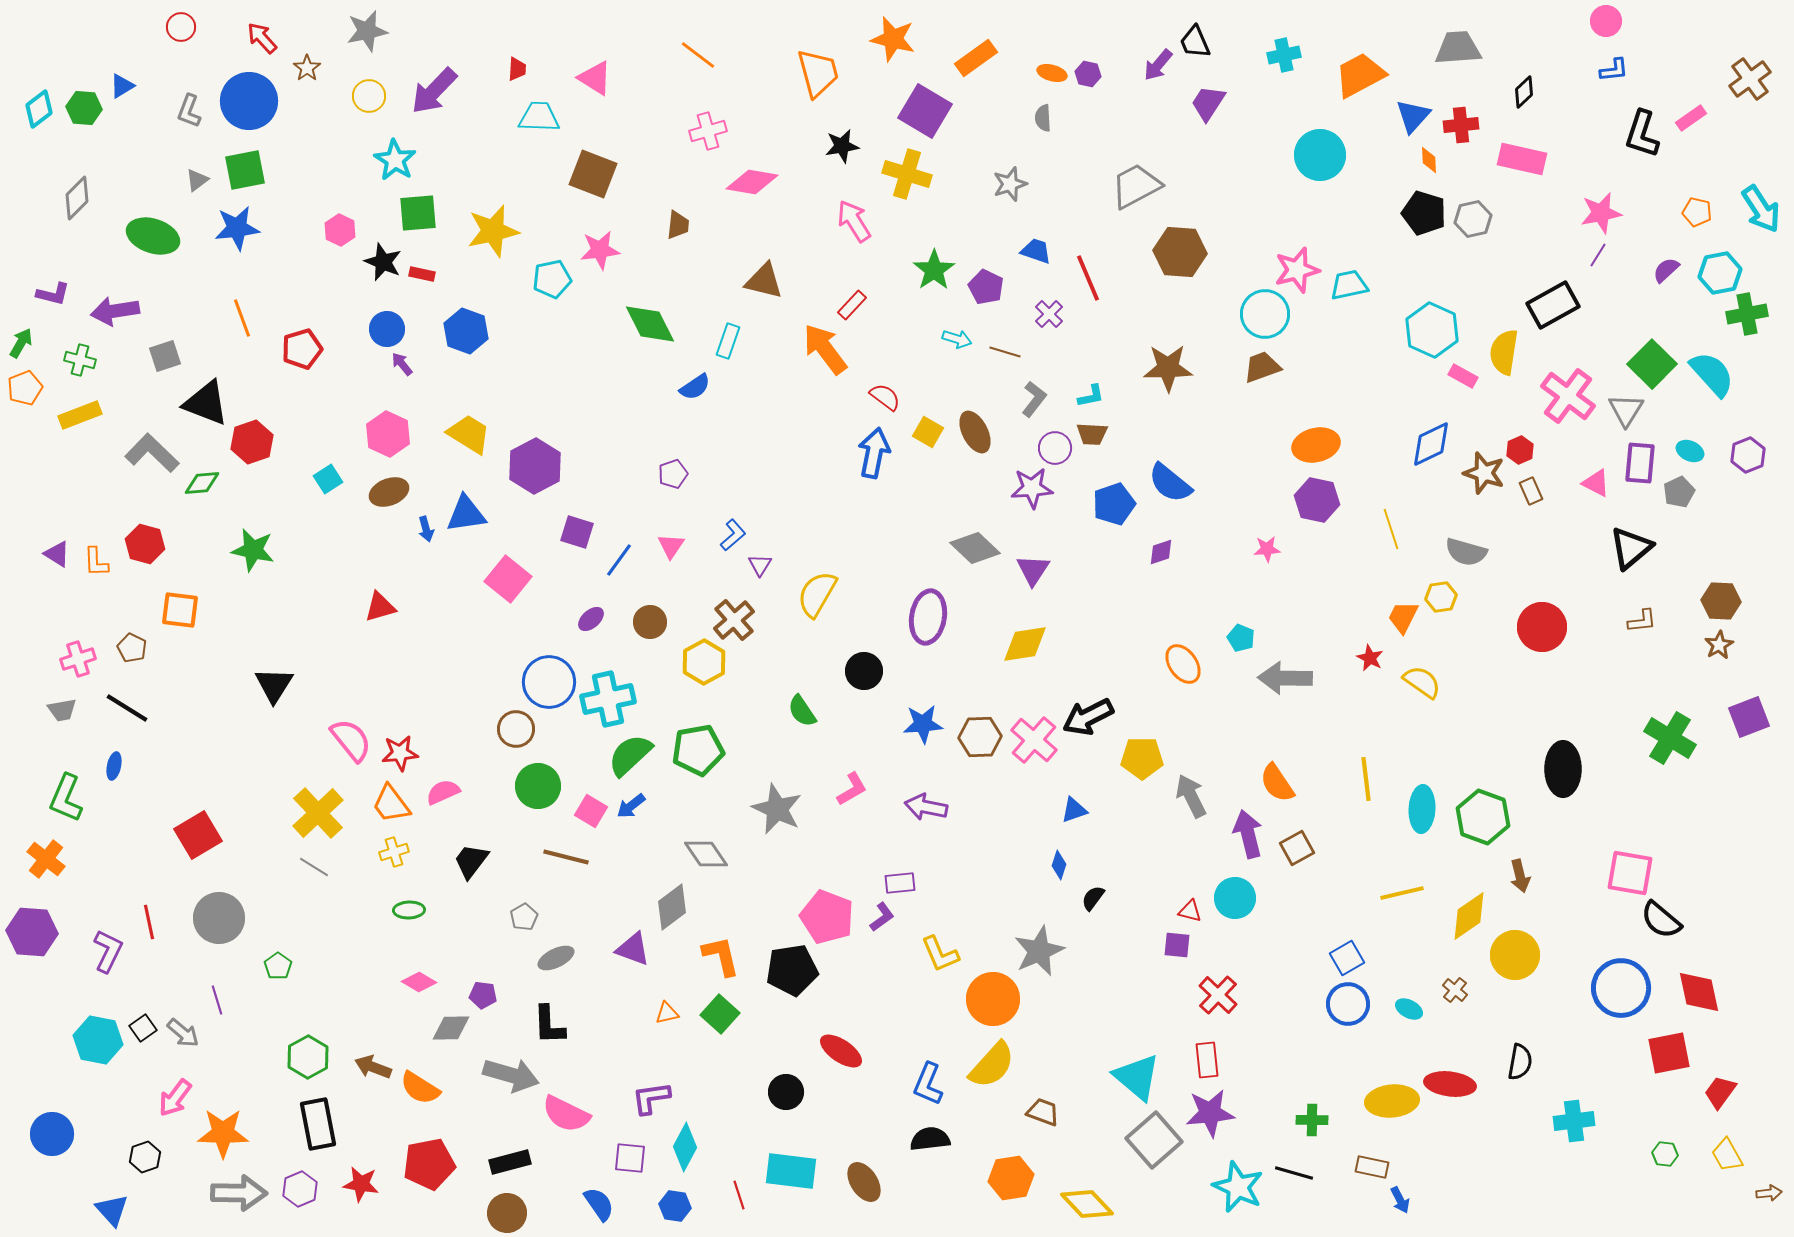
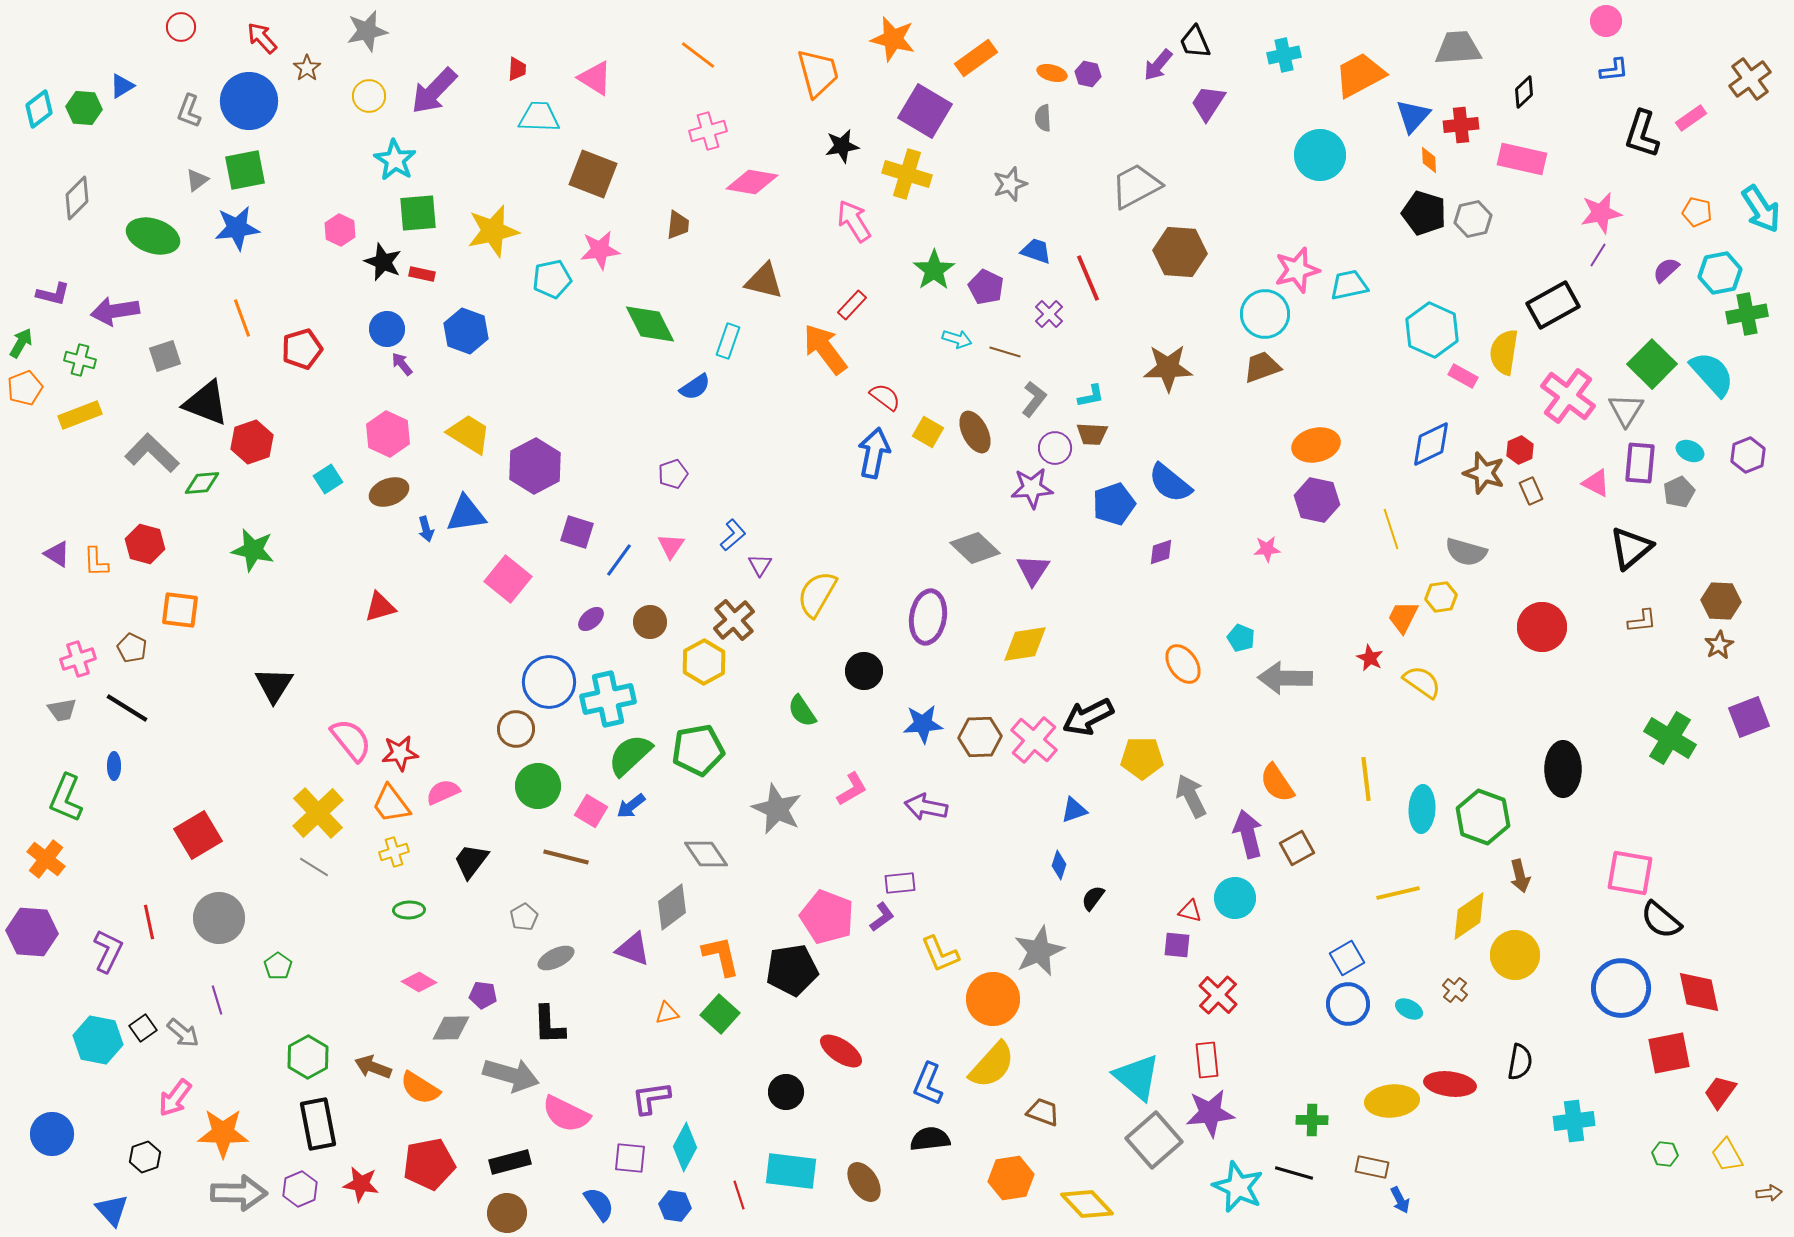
blue ellipse at (114, 766): rotated 12 degrees counterclockwise
yellow line at (1402, 893): moved 4 px left
